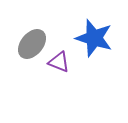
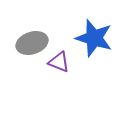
gray ellipse: moved 1 px up; rotated 32 degrees clockwise
